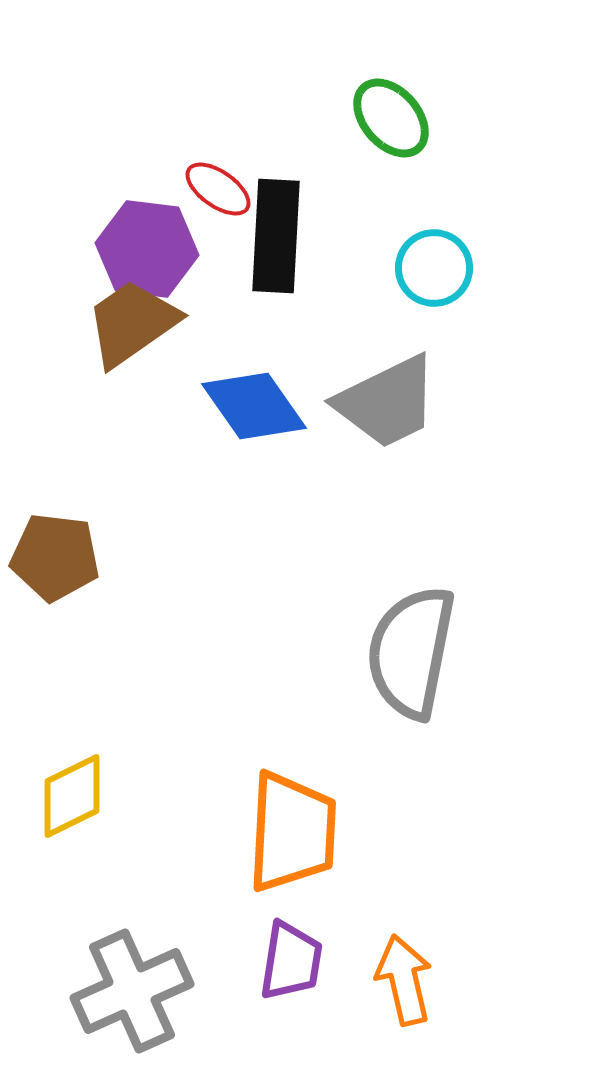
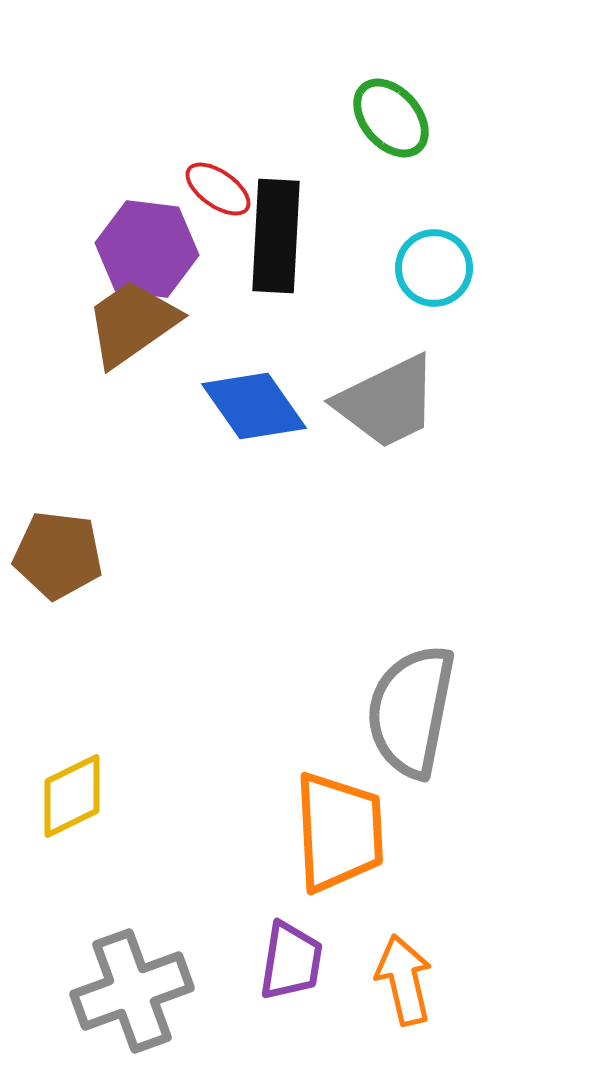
brown pentagon: moved 3 px right, 2 px up
gray semicircle: moved 59 px down
orange trapezoid: moved 47 px right; rotated 6 degrees counterclockwise
gray cross: rotated 4 degrees clockwise
